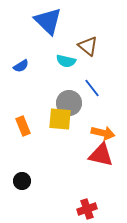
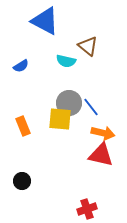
blue triangle: moved 3 px left; rotated 16 degrees counterclockwise
blue line: moved 1 px left, 19 px down
